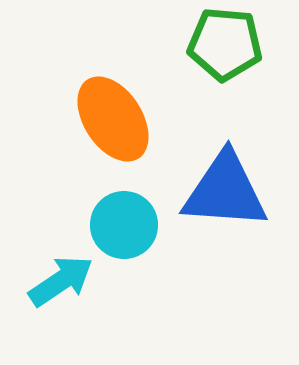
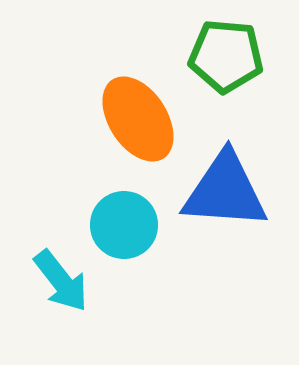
green pentagon: moved 1 px right, 12 px down
orange ellipse: moved 25 px right
cyan arrow: rotated 86 degrees clockwise
